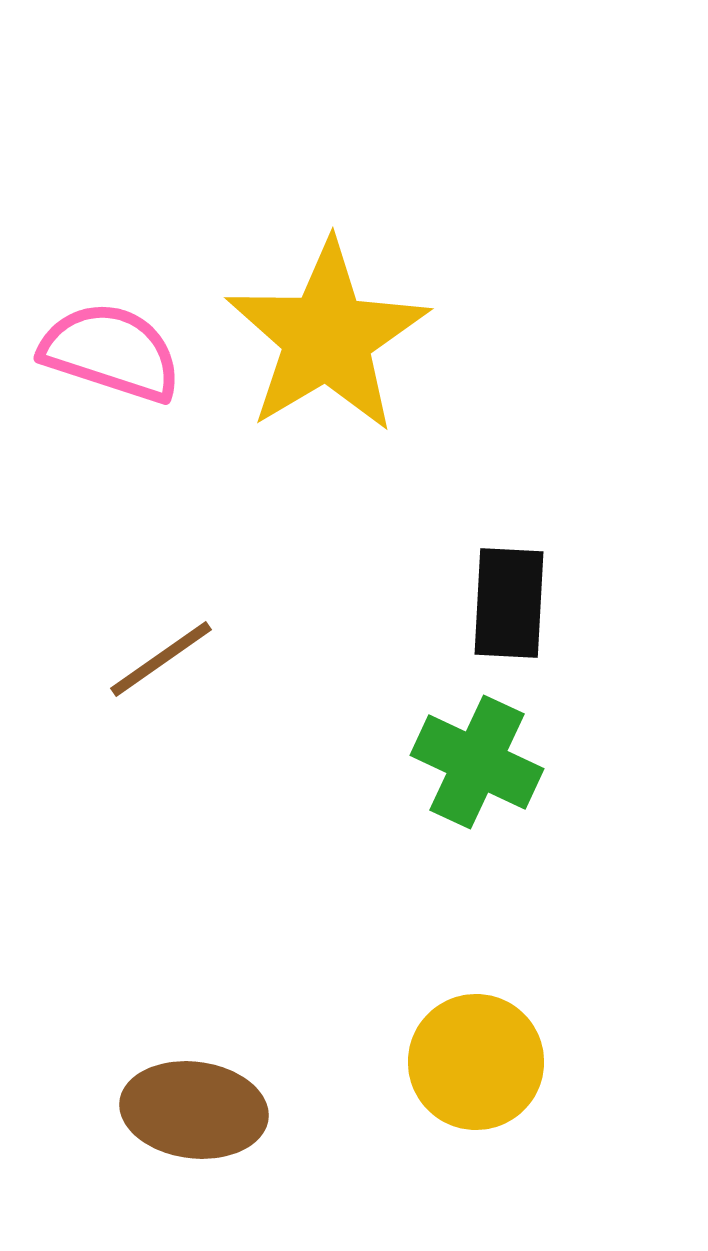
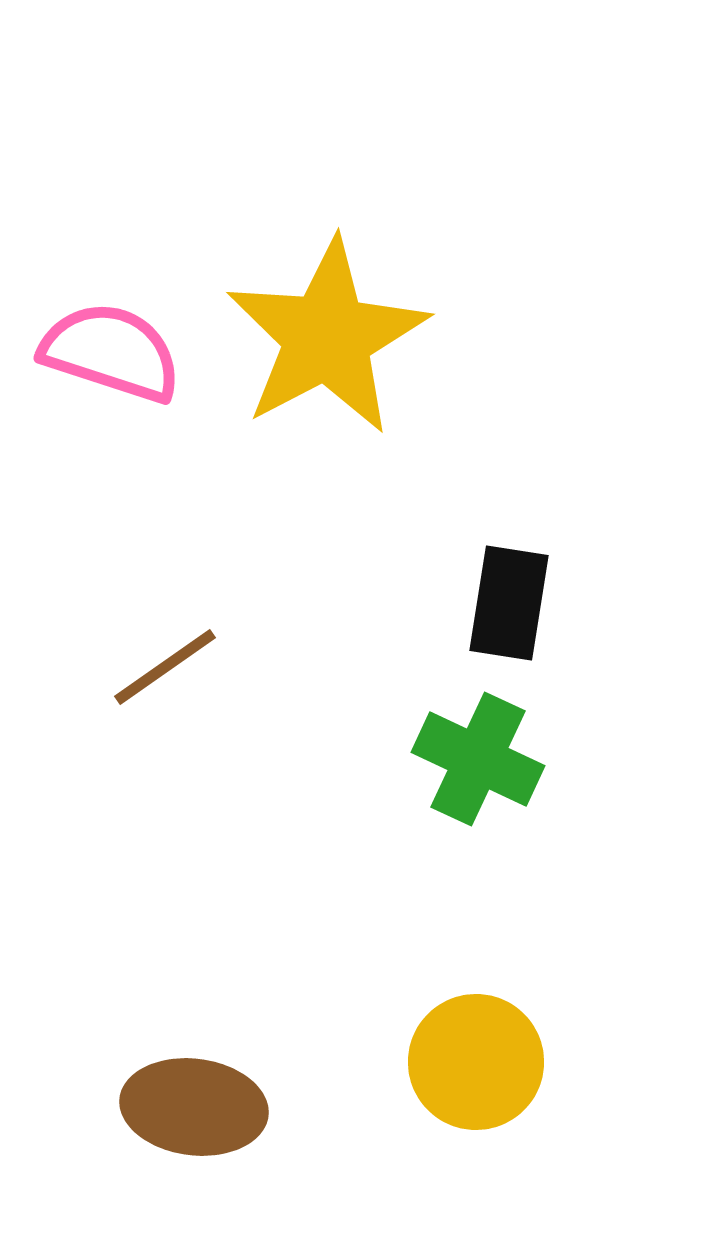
yellow star: rotated 3 degrees clockwise
black rectangle: rotated 6 degrees clockwise
brown line: moved 4 px right, 8 px down
green cross: moved 1 px right, 3 px up
brown ellipse: moved 3 px up
